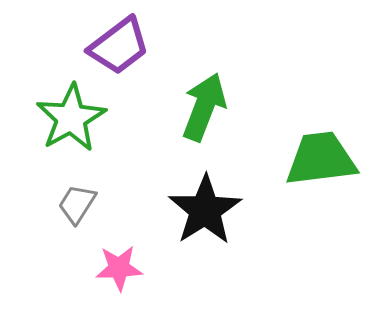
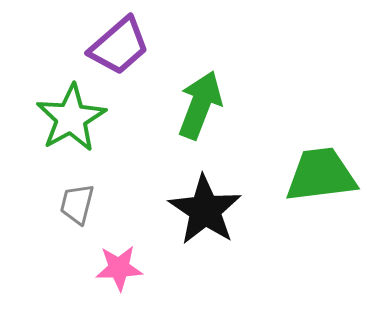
purple trapezoid: rotated 4 degrees counterclockwise
green arrow: moved 4 px left, 2 px up
green trapezoid: moved 16 px down
gray trapezoid: rotated 18 degrees counterclockwise
black star: rotated 6 degrees counterclockwise
